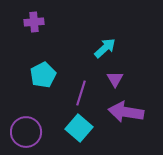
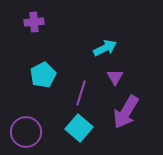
cyan arrow: rotated 15 degrees clockwise
purple triangle: moved 2 px up
purple arrow: rotated 68 degrees counterclockwise
